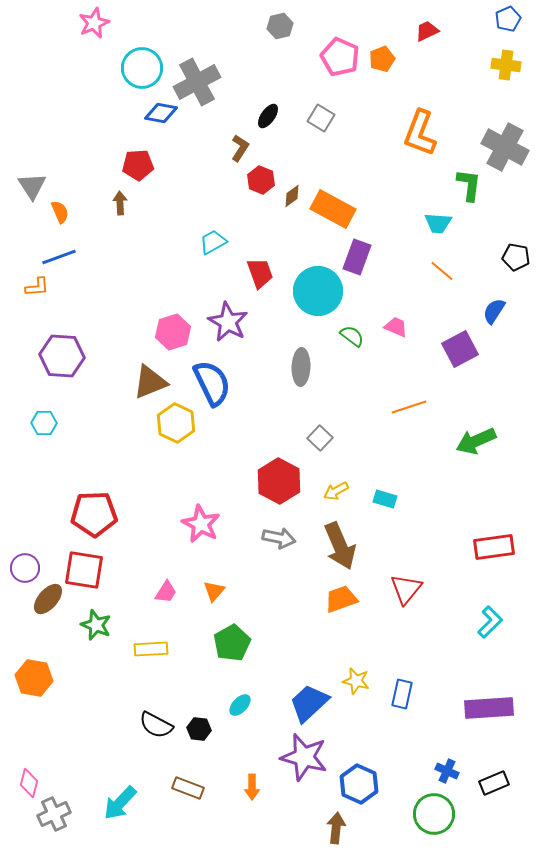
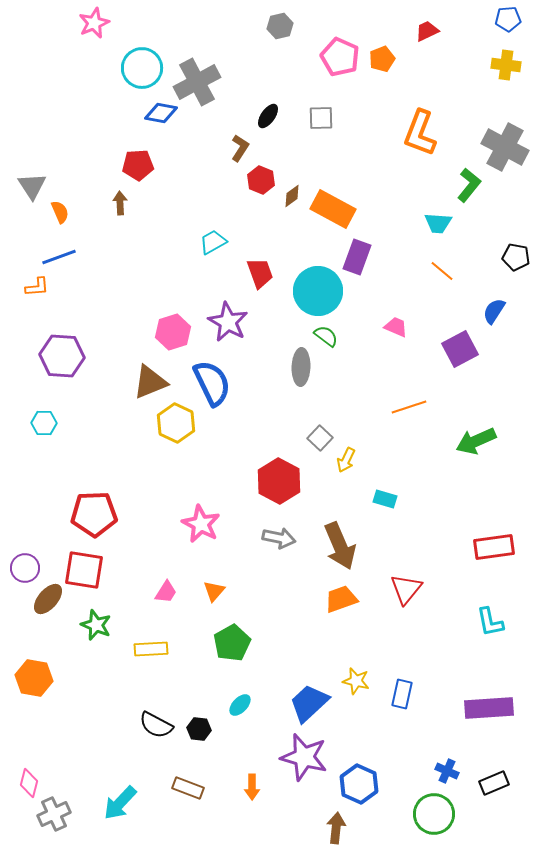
blue pentagon at (508, 19): rotated 20 degrees clockwise
gray square at (321, 118): rotated 32 degrees counterclockwise
green L-shape at (469, 185): rotated 32 degrees clockwise
green semicircle at (352, 336): moved 26 px left
yellow arrow at (336, 491): moved 10 px right, 31 px up; rotated 35 degrees counterclockwise
cyan L-shape at (490, 622): rotated 124 degrees clockwise
